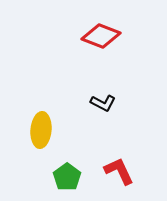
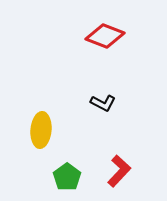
red diamond: moved 4 px right
red L-shape: rotated 68 degrees clockwise
